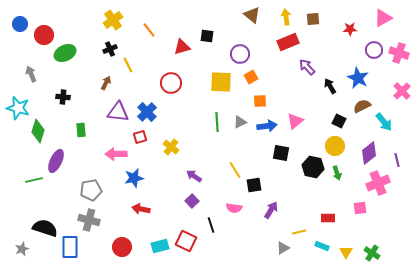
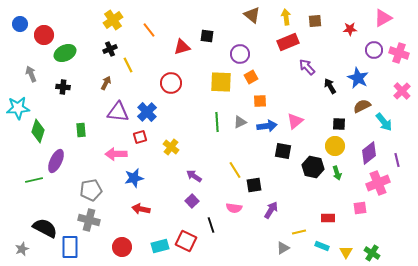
brown square at (313, 19): moved 2 px right, 2 px down
black cross at (63, 97): moved 10 px up
cyan star at (18, 108): rotated 20 degrees counterclockwise
black square at (339, 121): moved 3 px down; rotated 24 degrees counterclockwise
black square at (281, 153): moved 2 px right, 2 px up
black semicircle at (45, 228): rotated 10 degrees clockwise
